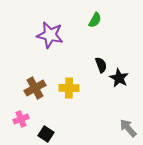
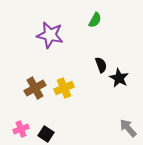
yellow cross: moved 5 px left; rotated 24 degrees counterclockwise
pink cross: moved 10 px down
